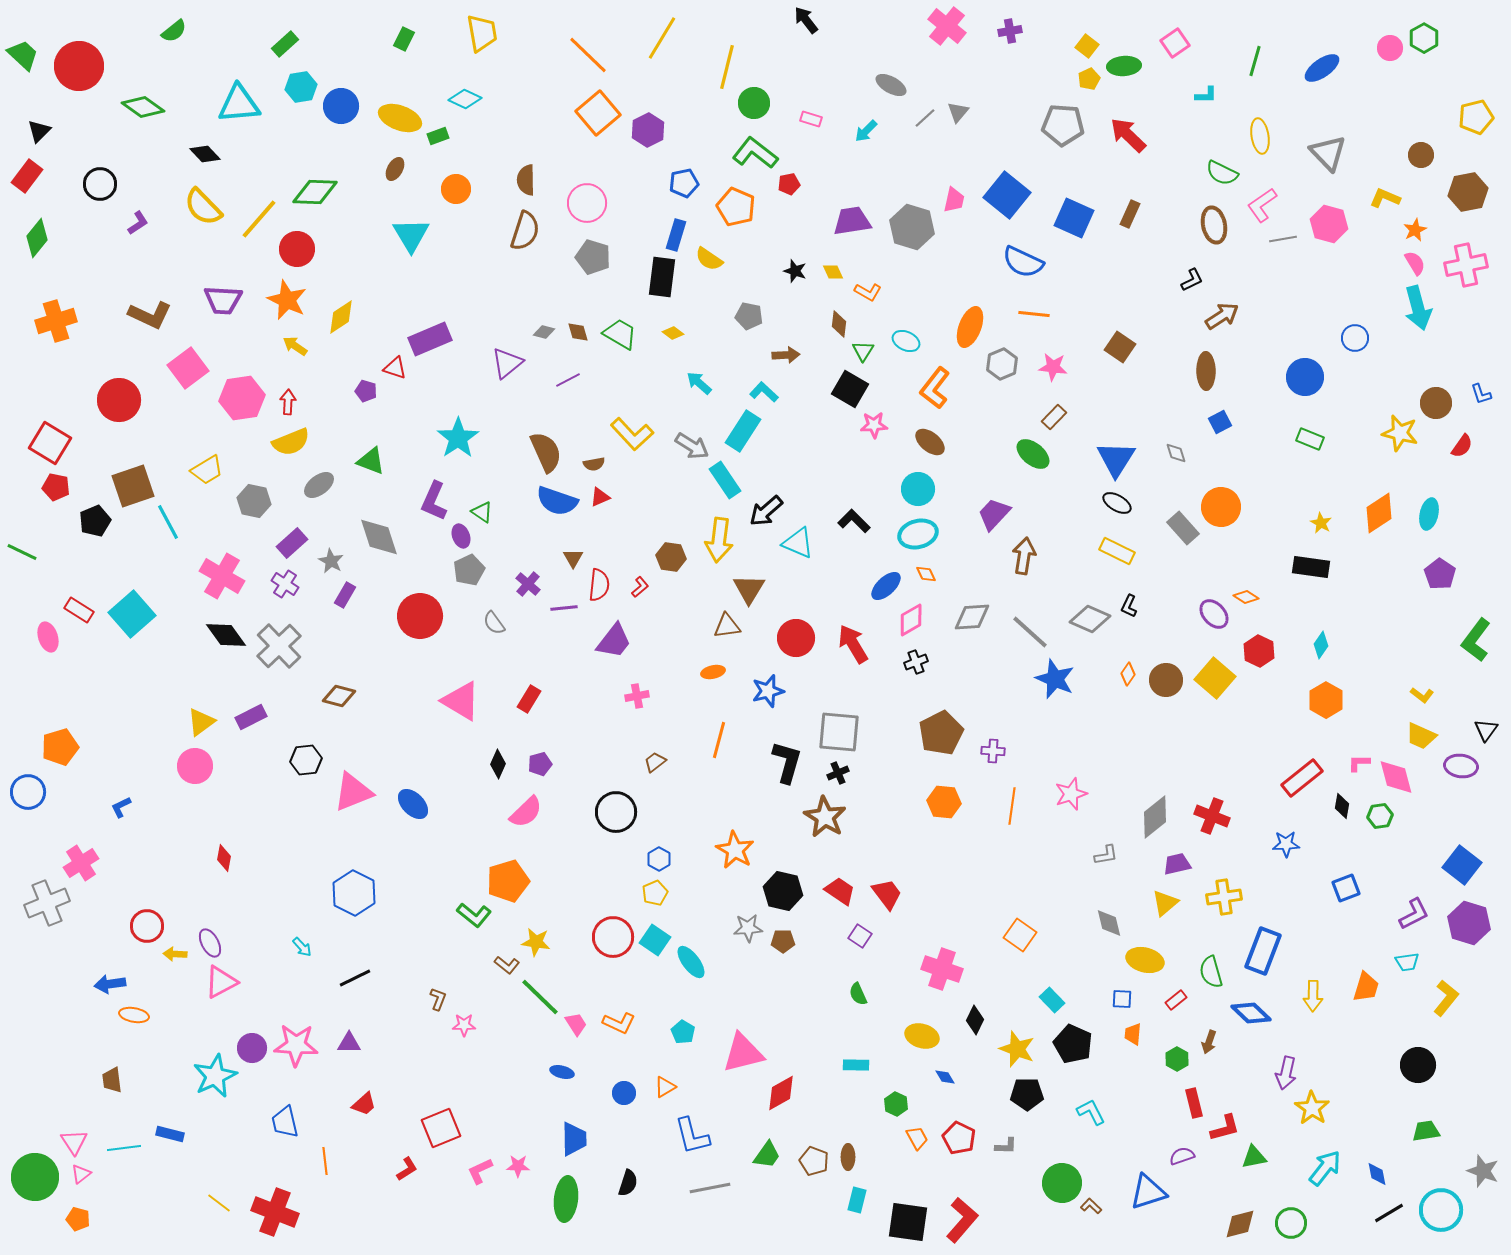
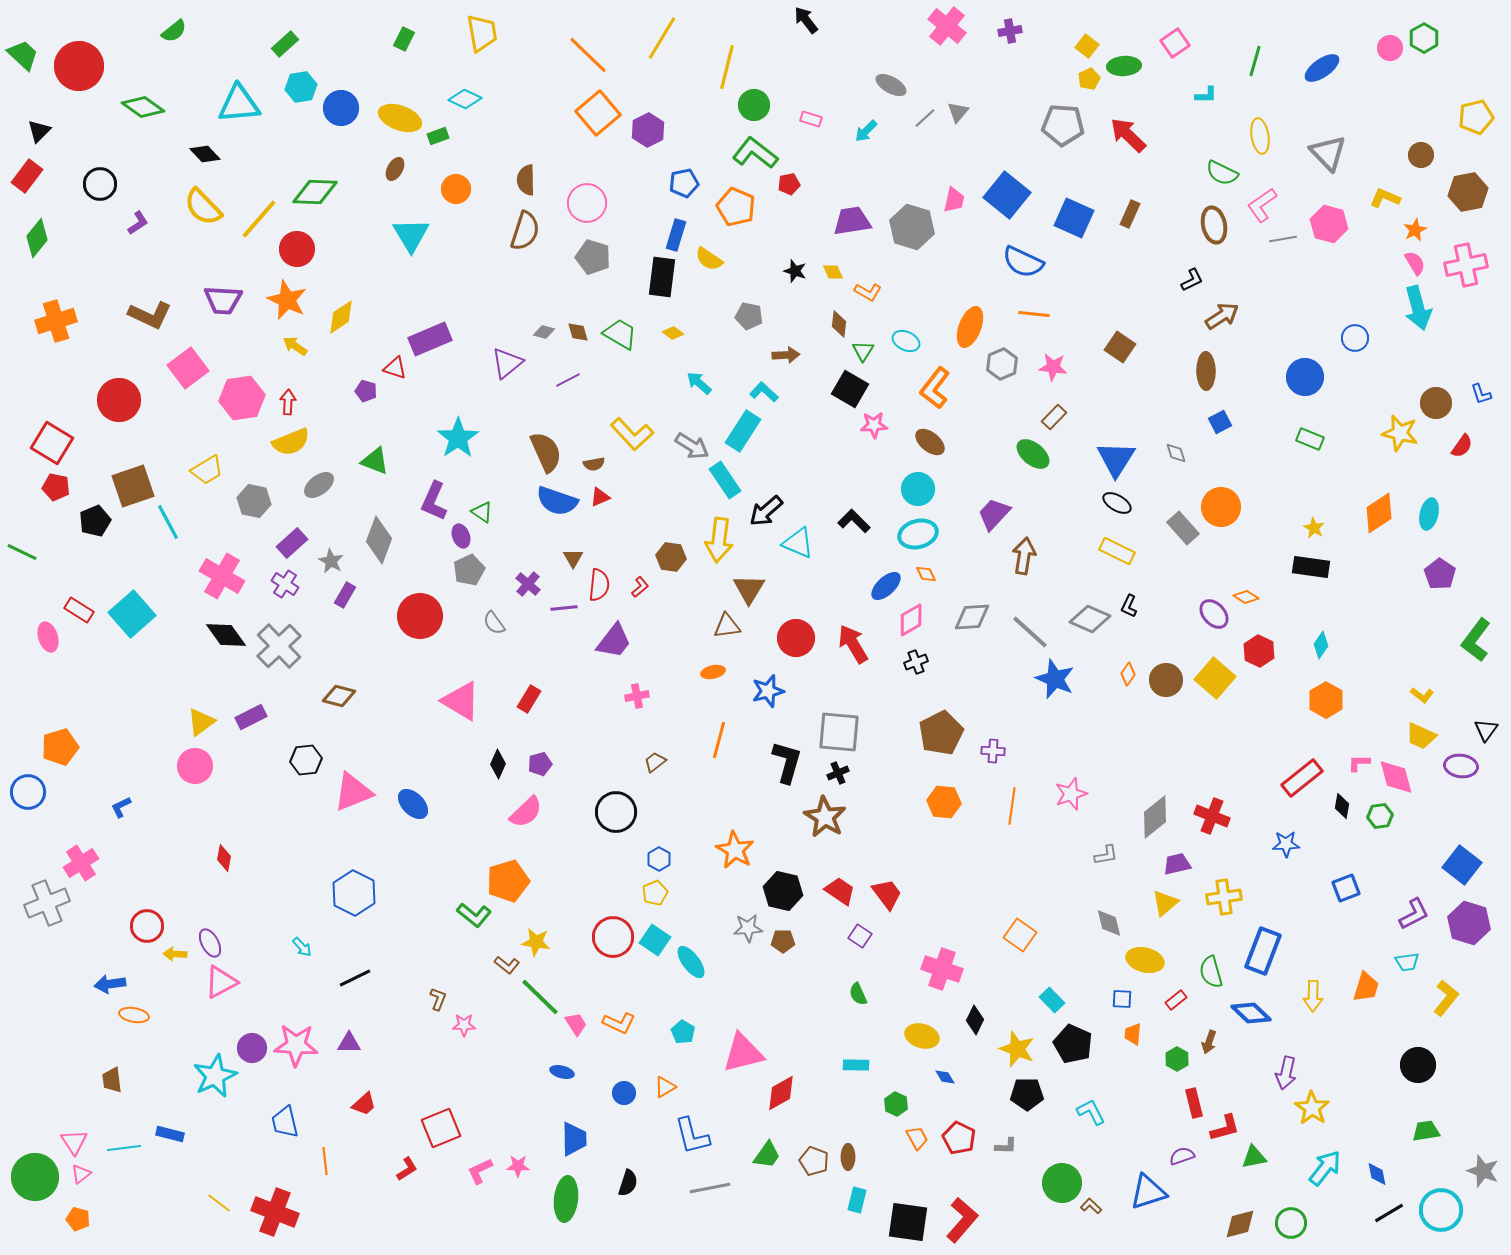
green circle at (754, 103): moved 2 px down
blue circle at (341, 106): moved 2 px down
red square at (50, 443): moved 2 px right
green triangle at (371, 461): moved 4 px right
yellow star at (1321, 523): moved 7 px left, 5 px down
gray diamond at (379, 537): moved 3 px down; rotated 39 degrees clockwise
